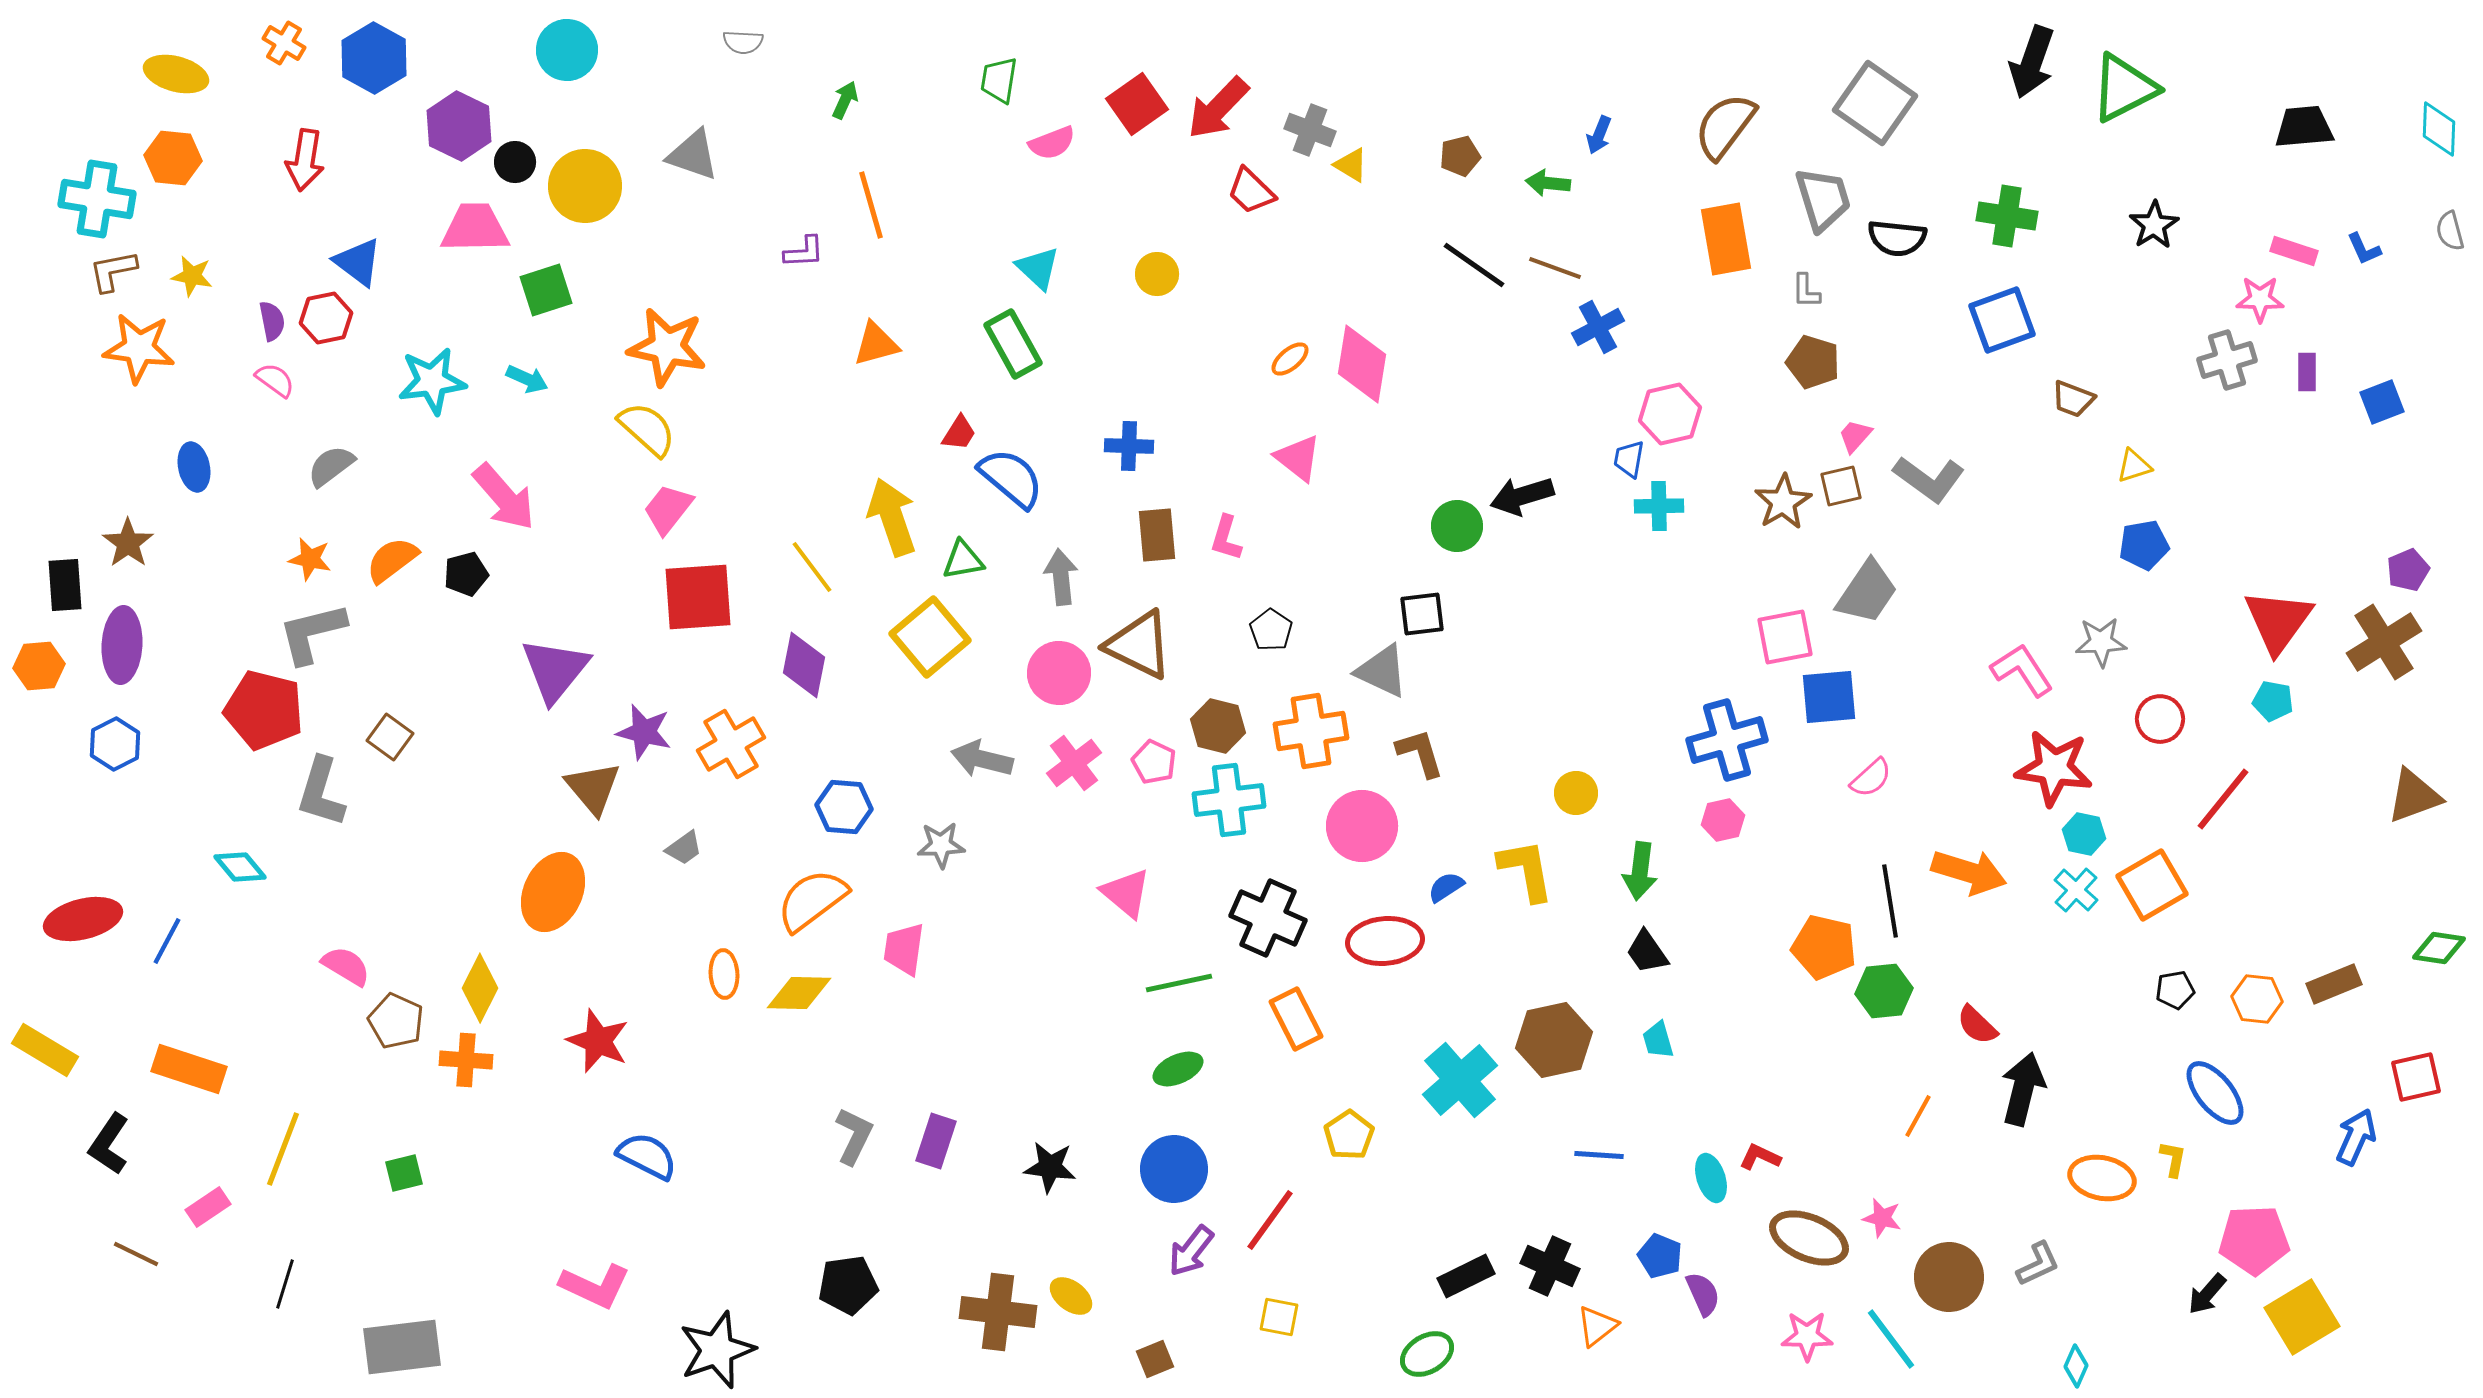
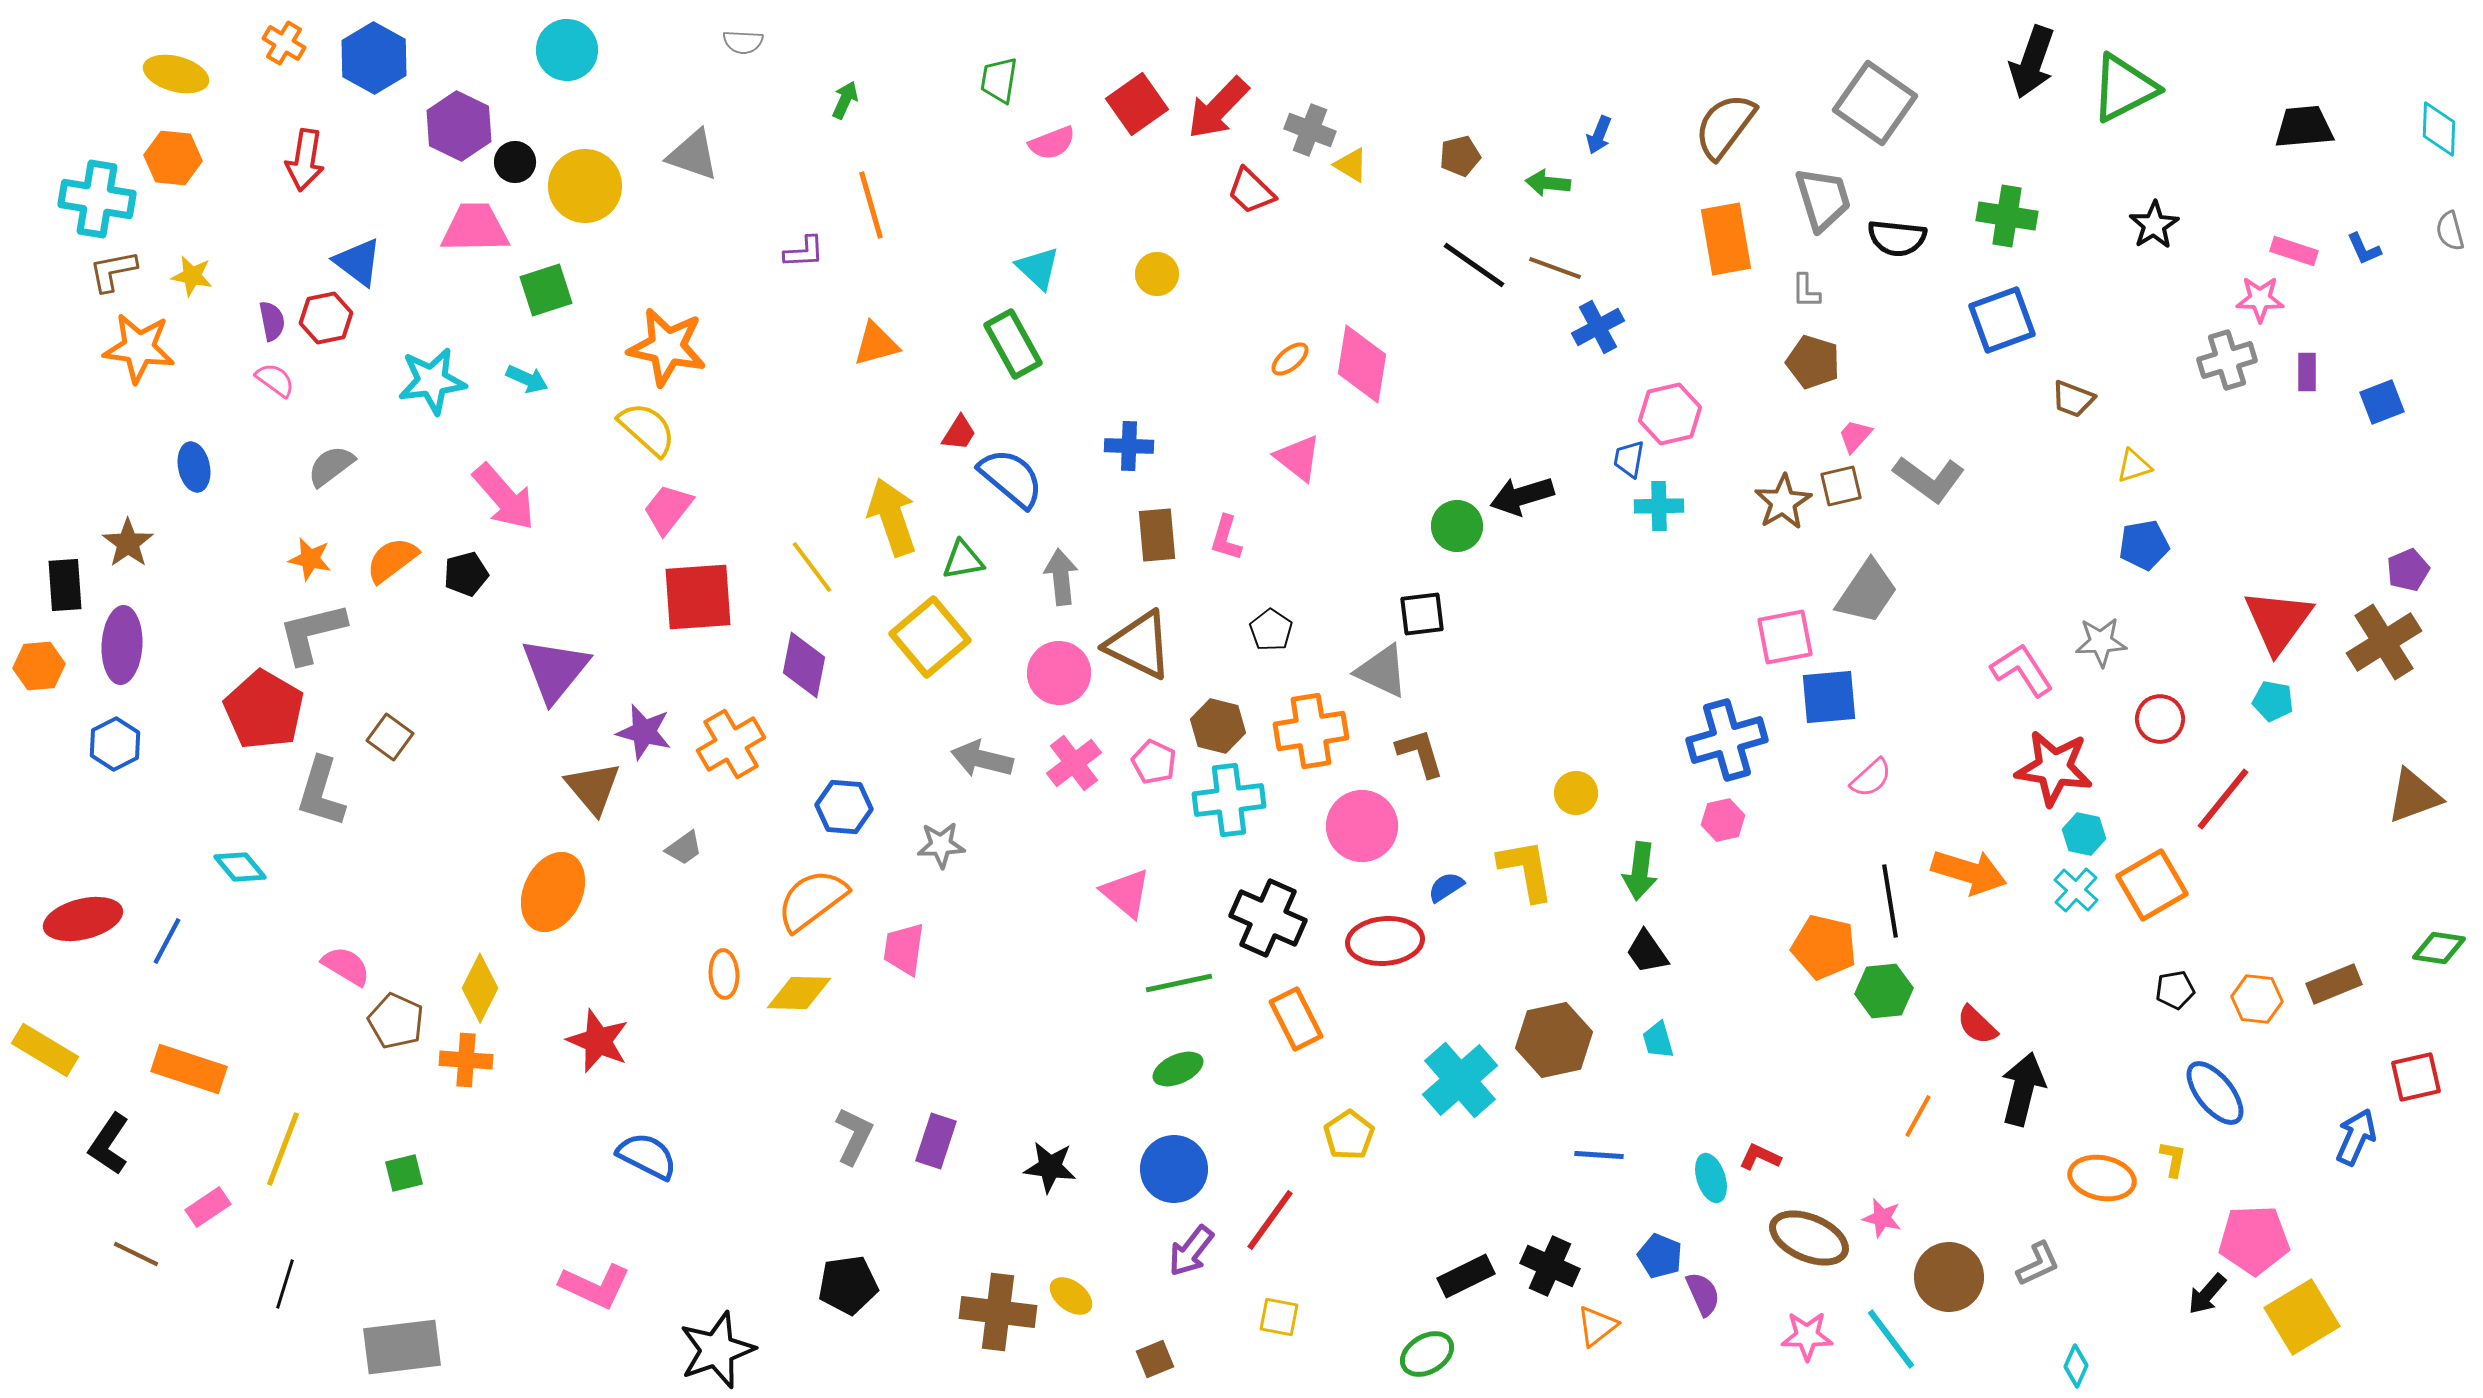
red pentagon at (264, 710): rotated 16 degrees clockwise
